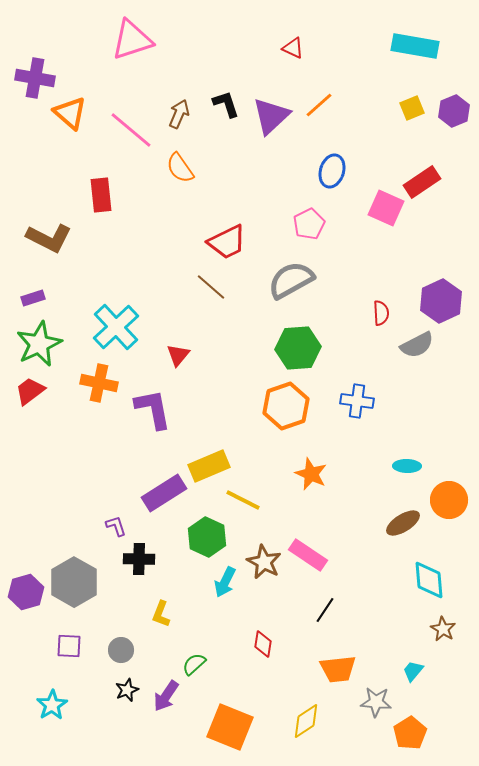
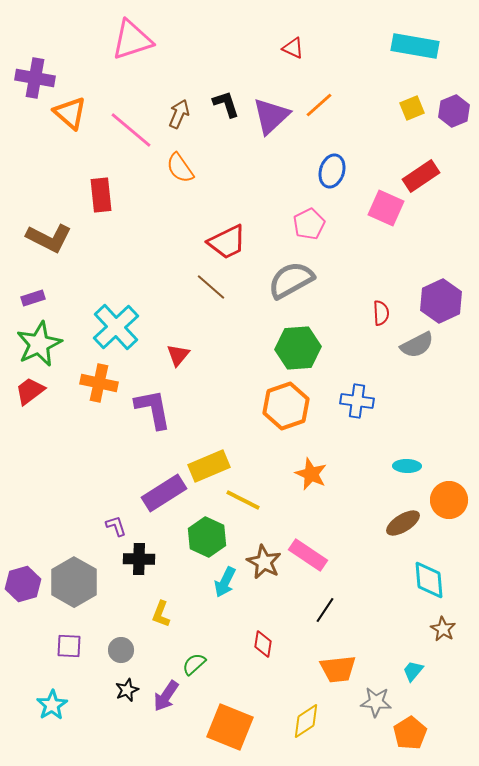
red rectangle at (422, 182): moved 1 px left, 6 px up
purple hexagon at (26, 592): moved 3 px left, 8 px up
